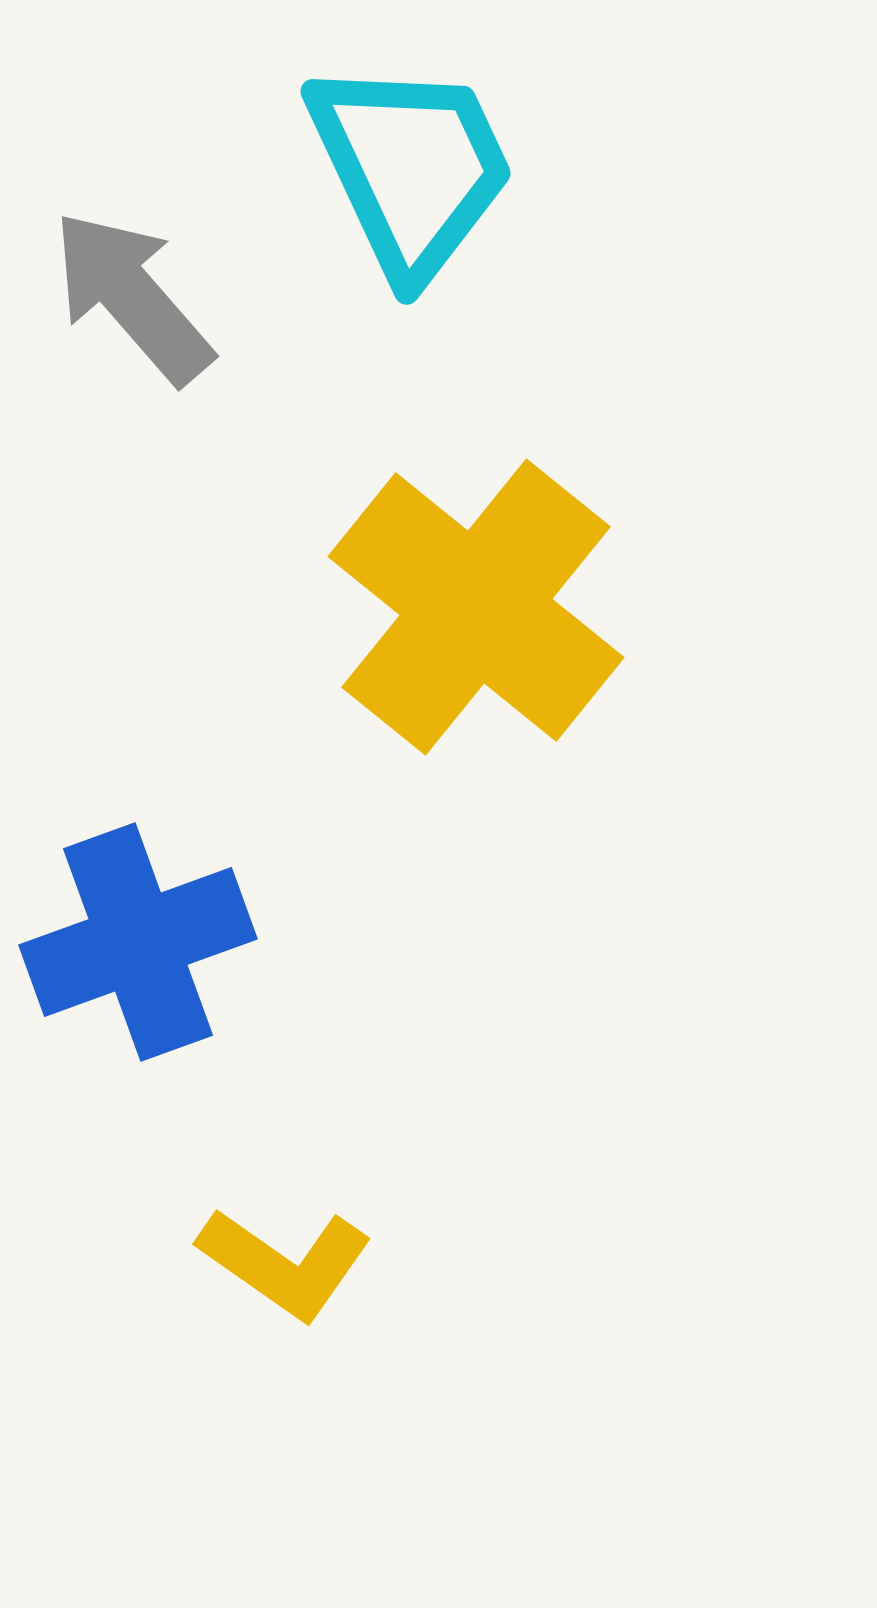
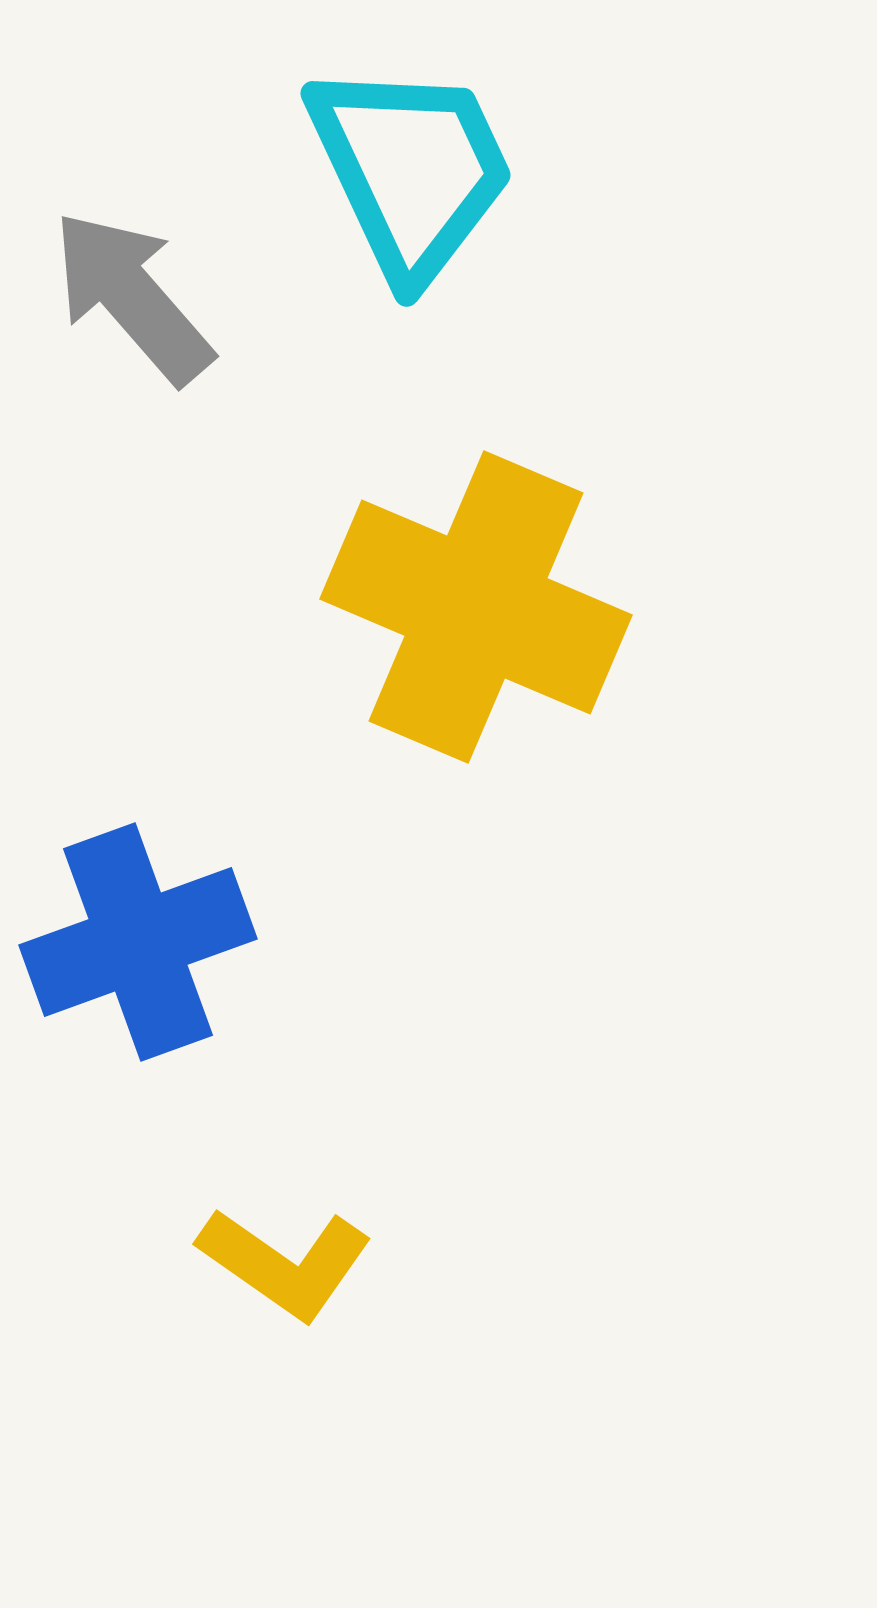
cyan trapezoid: moved 2 px down
yellow cross: rotated 16 degrees counterclockwise
